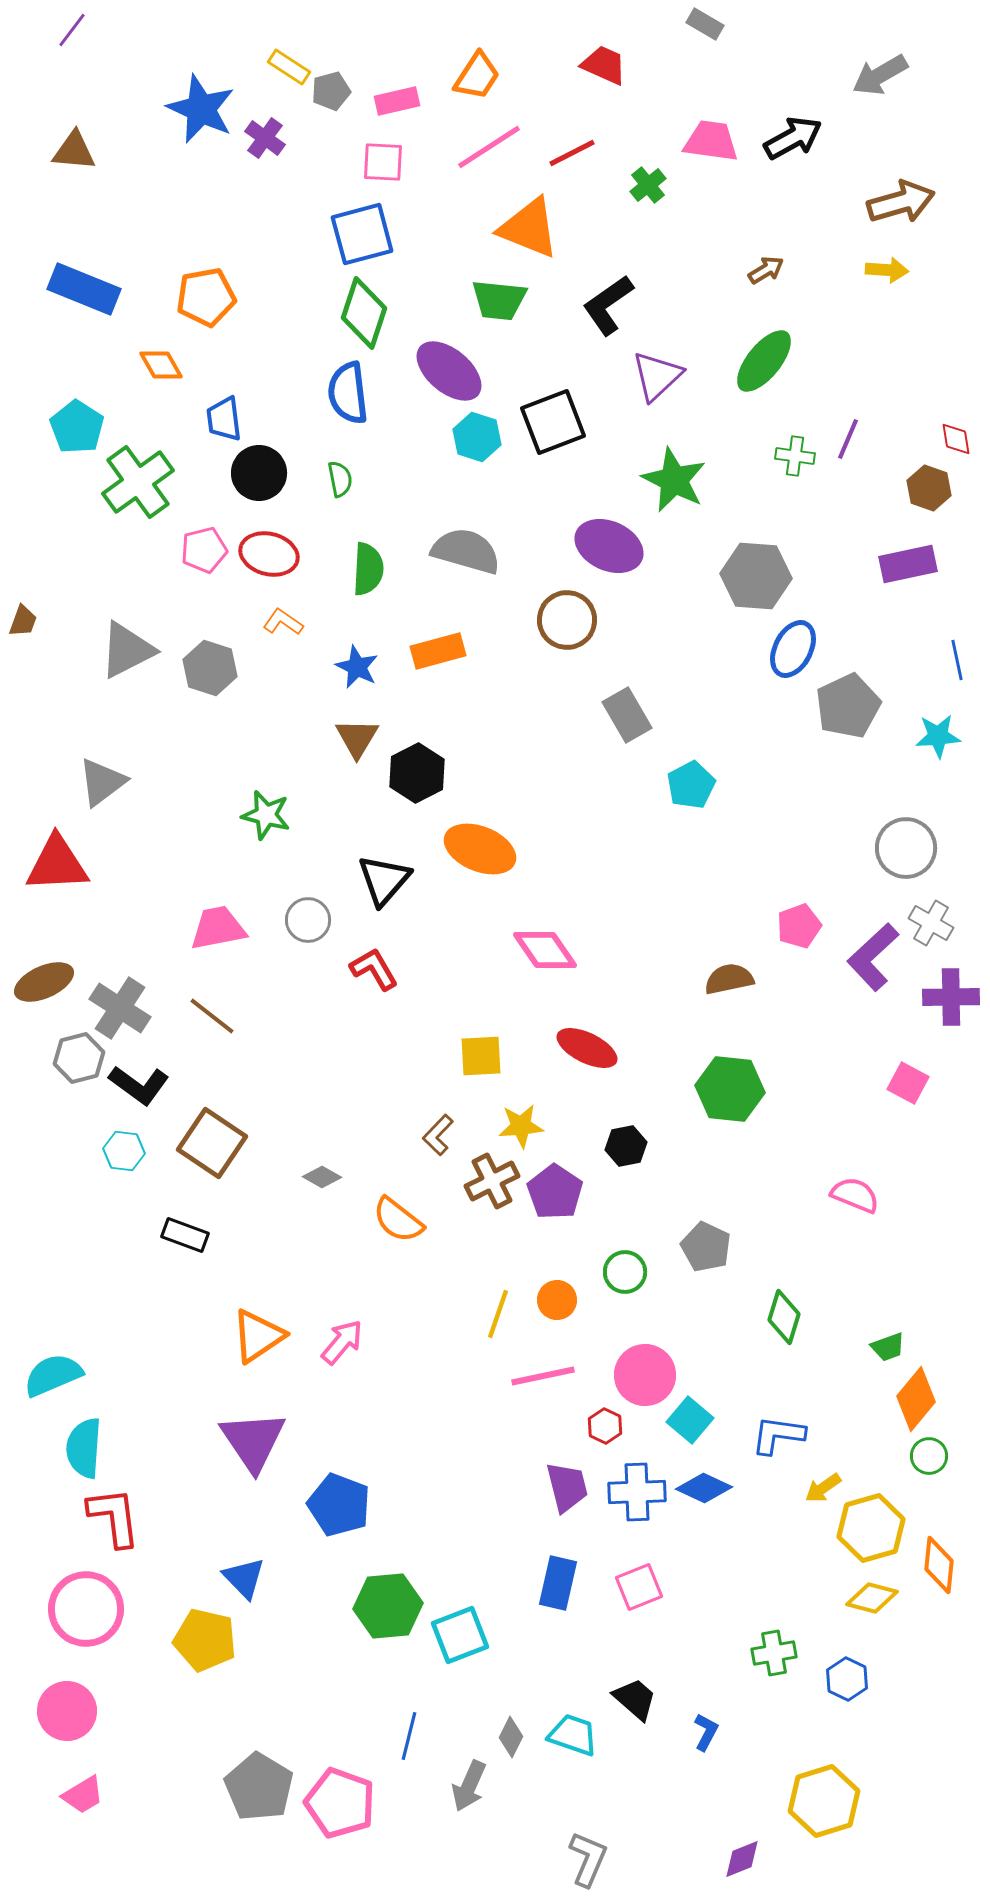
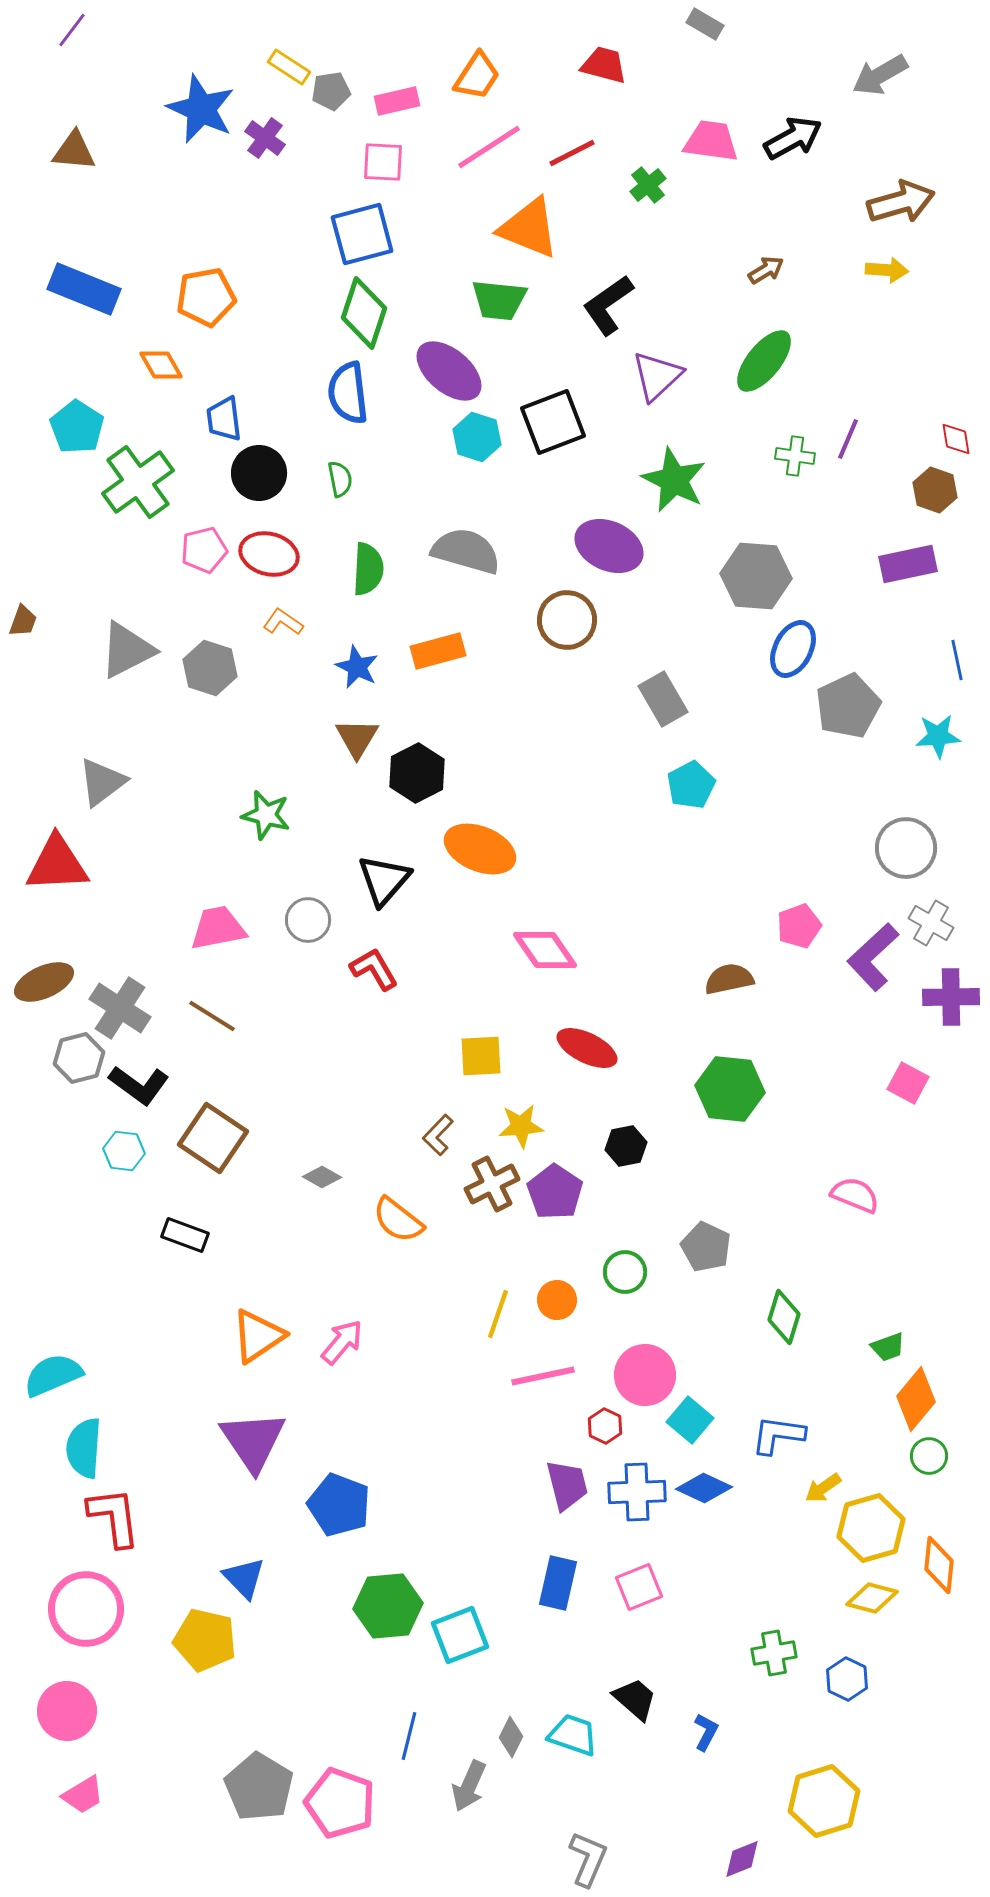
red trapezoid at (604, 65): rotated 9 degrees counterclockwise
gray pentagon at (331, 91): rotated 6 degrees clockwise
brown hexagon at (929, 488): moved 6 px right, 2 px down
gray rectangle at (627, 715): moved 36 px right, 16 px up
brown line at (212, 1016): rotated 6 degrees counterclockwise
brown square at (212, 1143): moved 1 px right, 5 px up
brown cross at (492, 1181): moved 3 px down
purple trapezoid at (567, 1487): moved 2 px up
